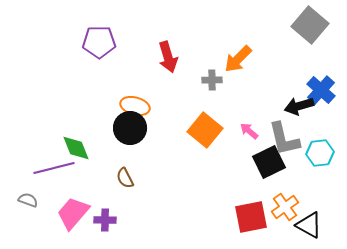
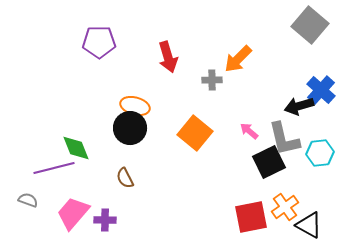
orange square: moved 10 px left, 3 px down
